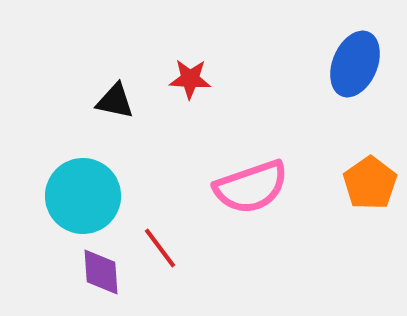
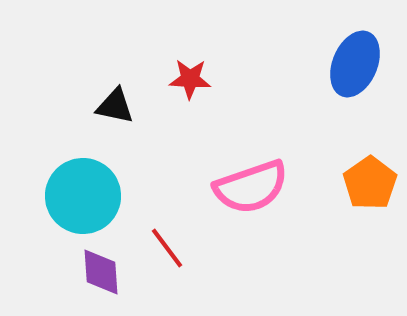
black triangle: moved 5 px down
red line: moved 7 px right
